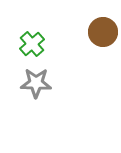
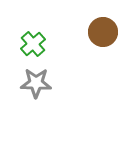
green cross: moved 1 px right
